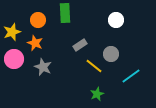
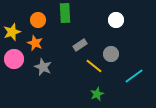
cyan line: moved 3 px right
